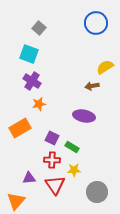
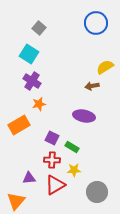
cyan square: rotated 12 degrees clockwise
orange rectangle: moved 1 px left, 3 px up
red triangle: rotated 35 degrees clockwise
